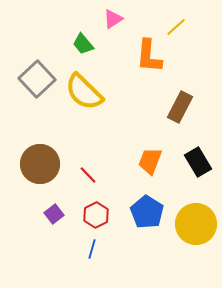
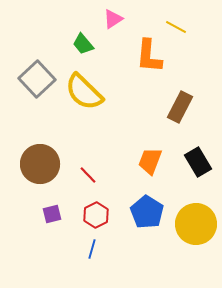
yellow line: rotated 70 degrees clockwise
purple square: moved 2 px left; rotated 24 degrees clockwise
